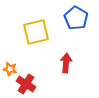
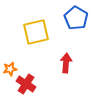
orange star: rotated 24 degrees counterclockwise
